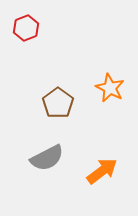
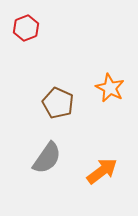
brown pentagon: rotated 12 degrees counterclockwise
gray semicircle: rotated 28 degrees counterclockwise
